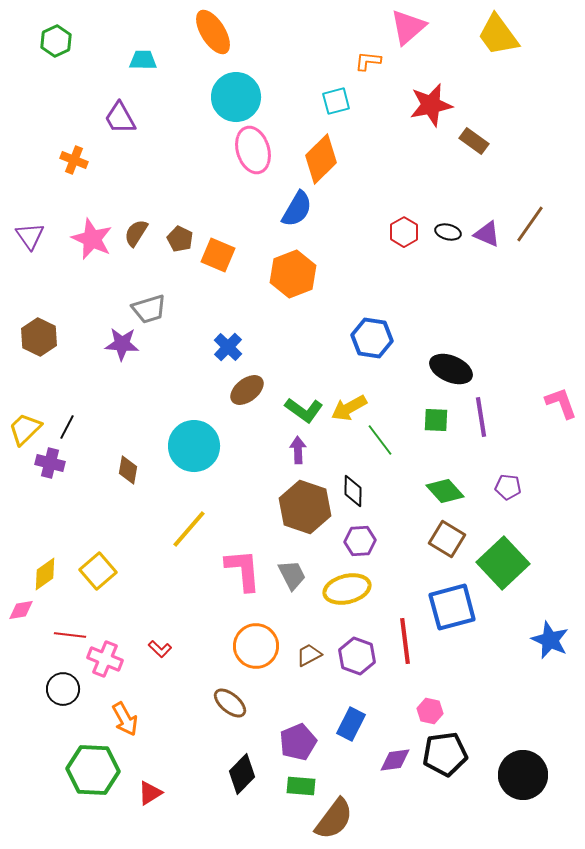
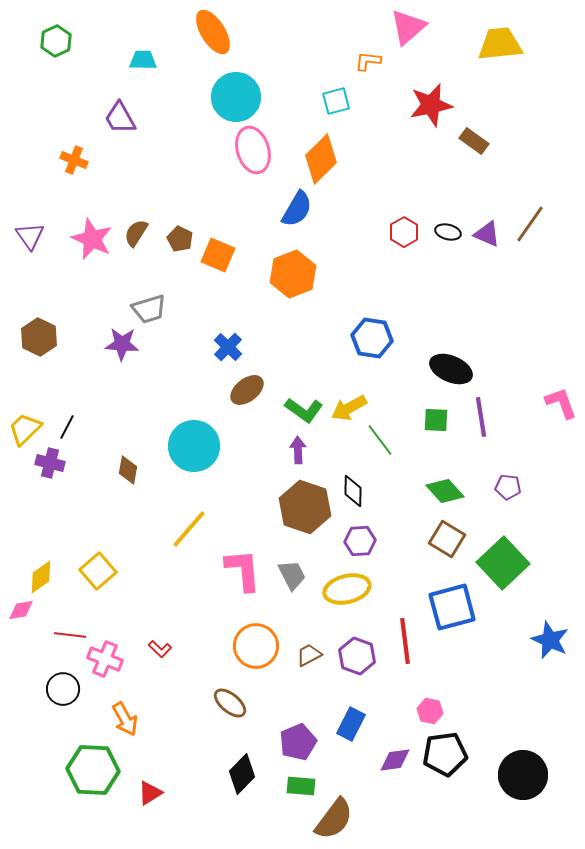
yellow trapezoid at (498, 35): moved 2 px right, 9 px down; rotated 120 degrees clockwise
yellow diamond at (45, 574): moved 4 px left, 3 px down
